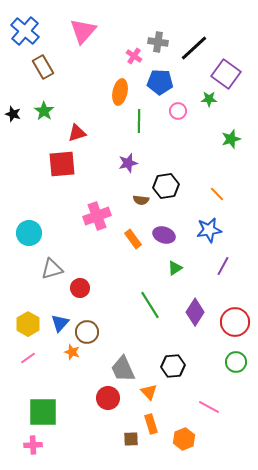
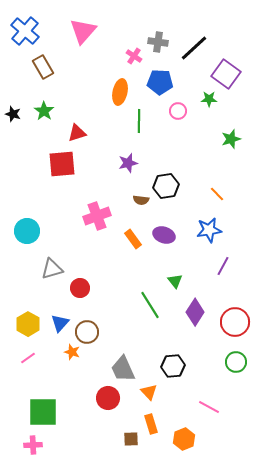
cyan circle at (29, 233): moved 2 px left, 2 px up
green triangle at (175, 268): moved 13 px down; rotated 35 degrees counterclockwise
